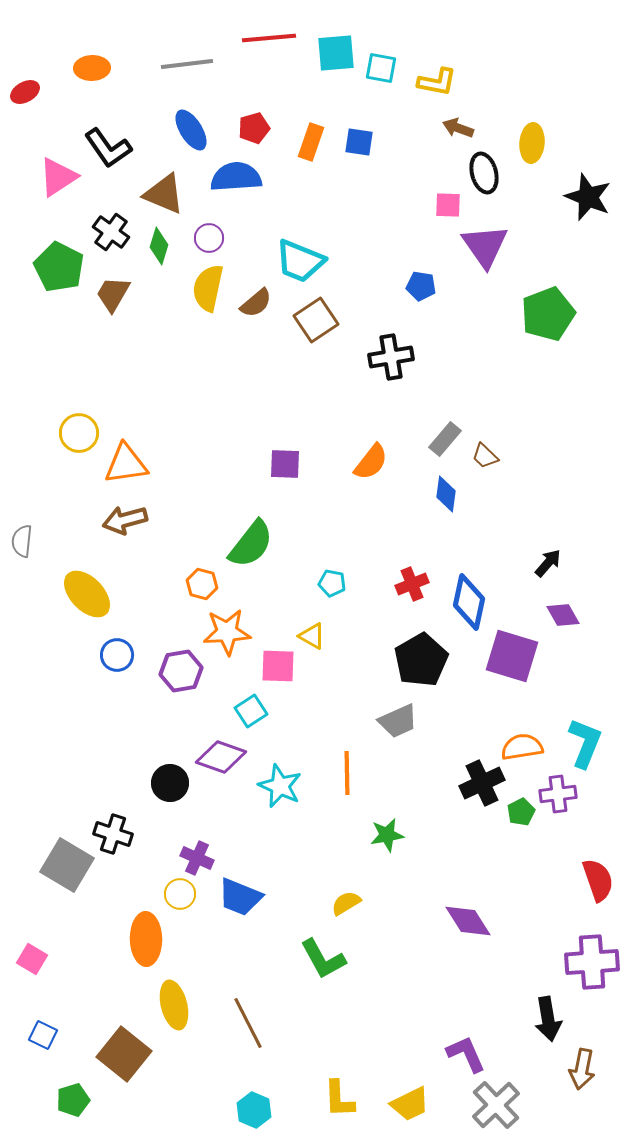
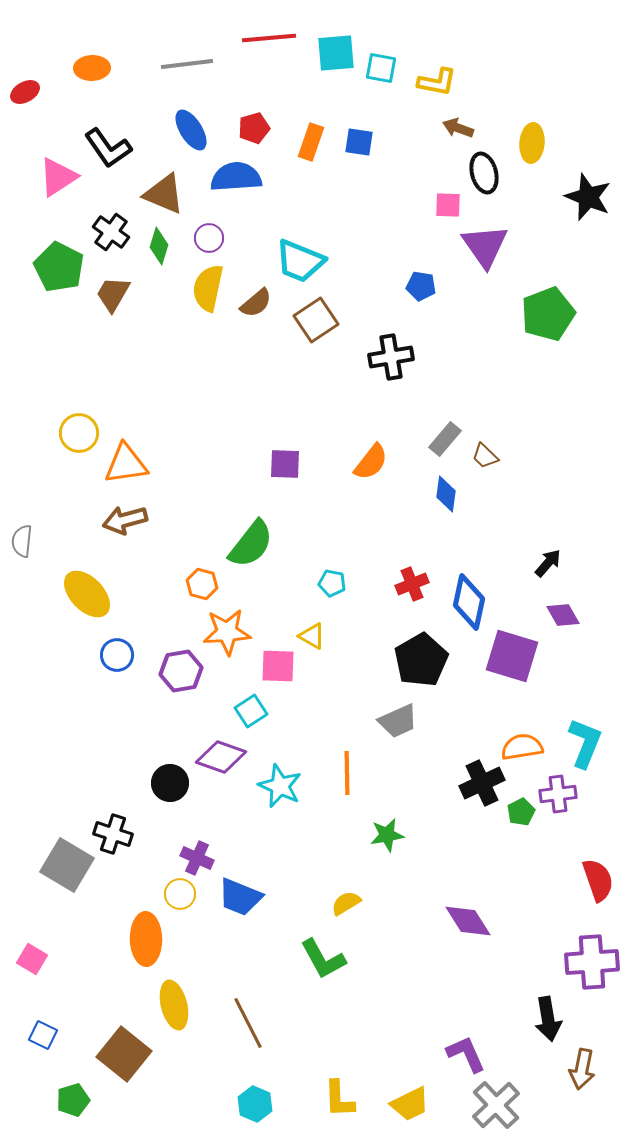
cyan hexagon at (254, 1110): moved 1 px right, 6 px up
